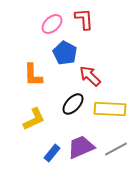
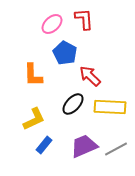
yellow rectangle: moved 2 px up
purple trapezoid: moved 3 px right, 1 px up
blue rectangle: moved 8 px left, 8 px up
